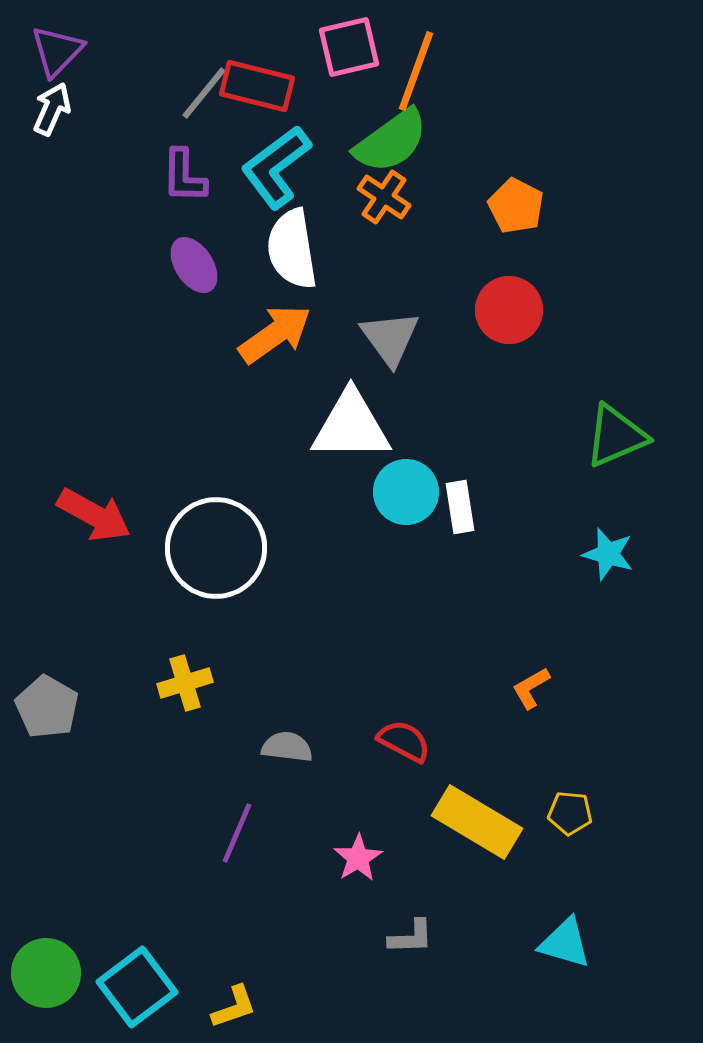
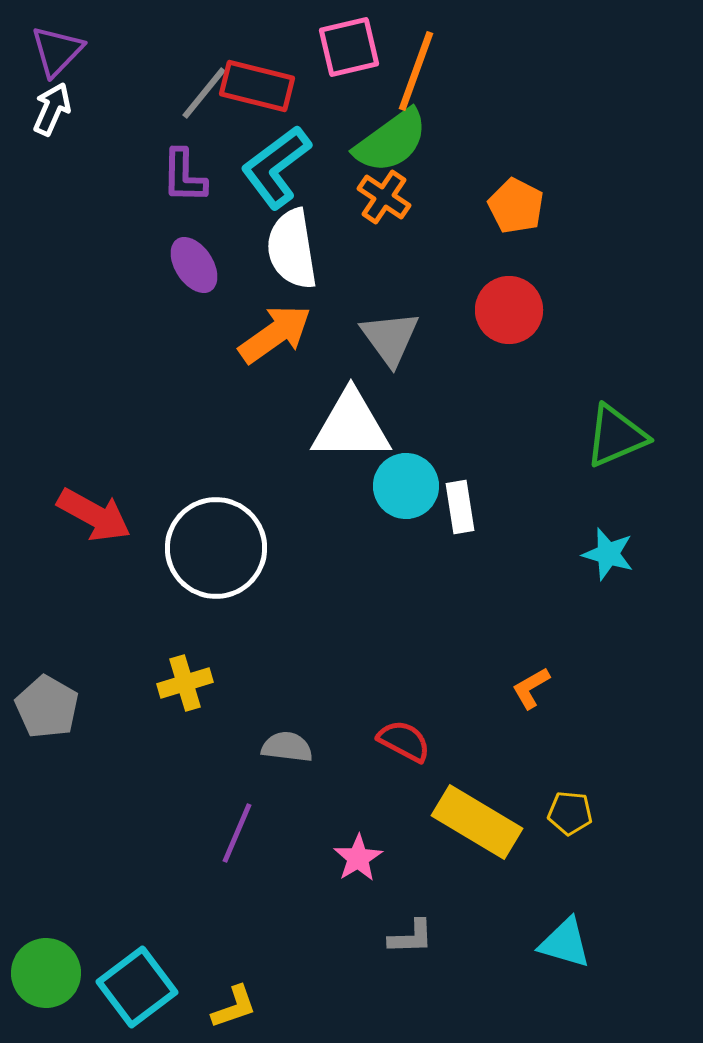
cyan circle: moved 6 px up
